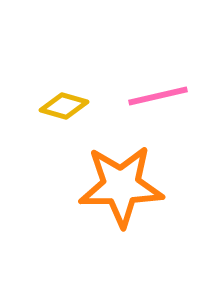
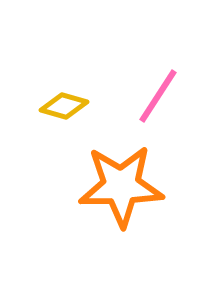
pink line: rotated 44 degrees counterclockwise
